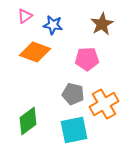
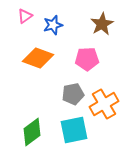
blue star: rotated 24 degrees counterclockwise
orange diamond: moved 3 px right, 6 px down
gray pentagon: rotated 25 degrees counterclockwise
green diamond: moved 4 px right, 11 px down
